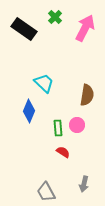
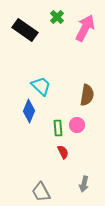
green cross: moved 2 px right
black rectangle: moved 1 px right, 1 px down
cyan trapezoid: moved 3 px left, 3 px down
red semicircle: rotated 32 degrees clockwise
gray trapezoid: moved 5 px left
